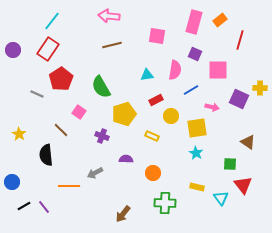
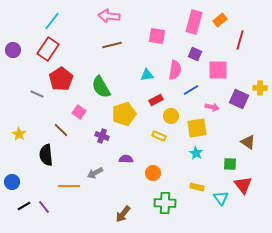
yellow rectangle at (152, 136): moved 7 px right
